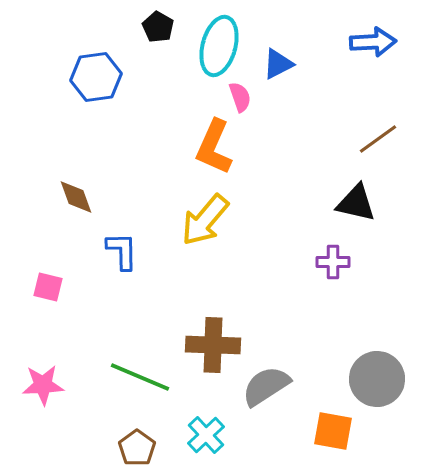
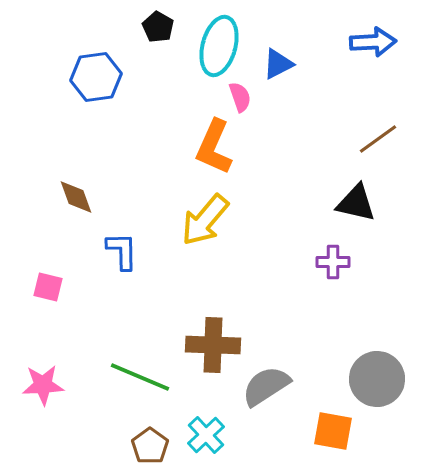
brown pentagon: moved 13 px right, 2 px up
